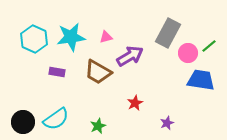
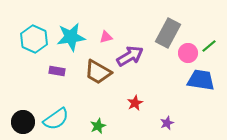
purple rectangle: moved 1 px up
